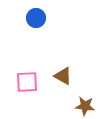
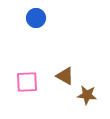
brown triangle: moved 2 px right
brown star: moved 2 px right, 11 px up
